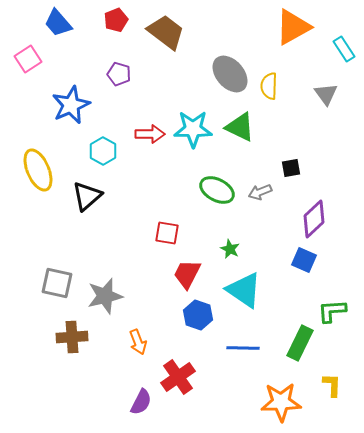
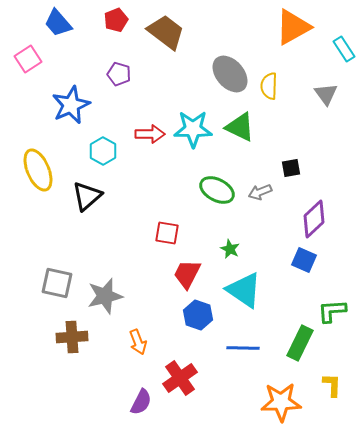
red cross: moved 2 px right, 1 px down
